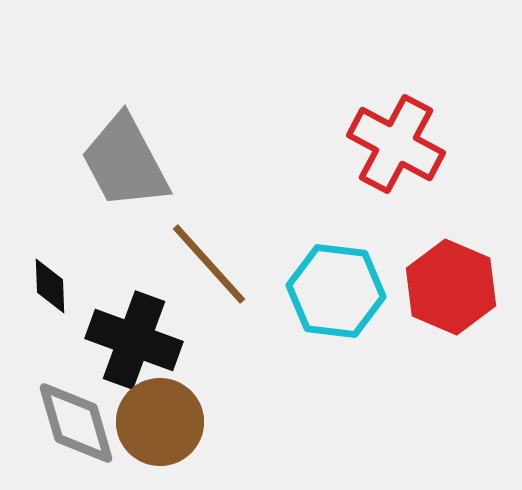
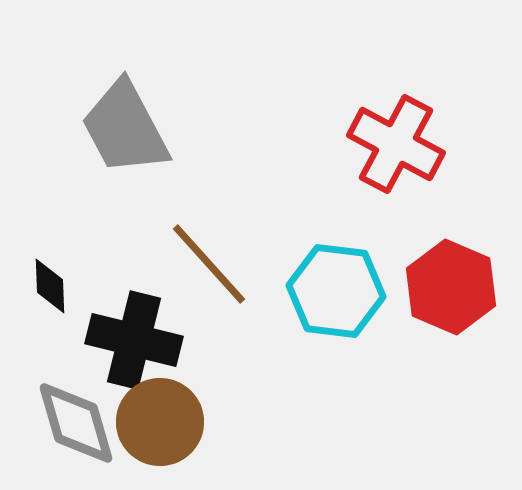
gray trapezoid: moved 34 px up
black cross: rotated 6 degrees counterclockwise
